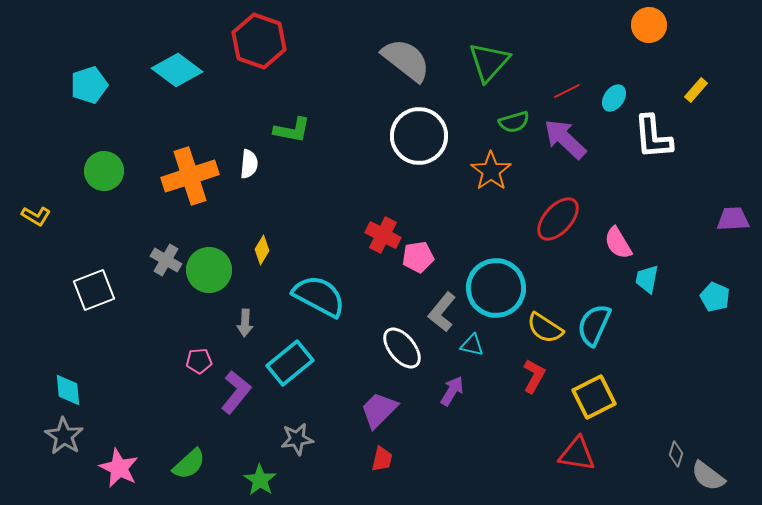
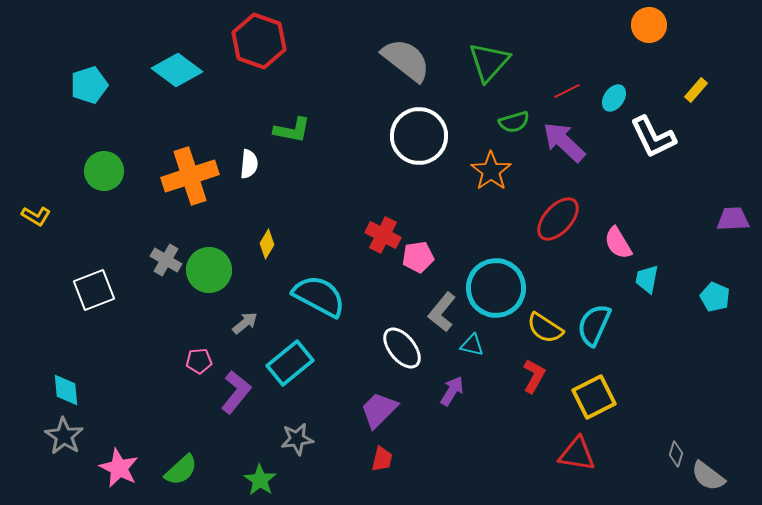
white L-shape at (653, 137): rotated 21 degrees counterclockwise
purple arrow at (565, 139): moved 1 px left, 3 px down
yellow diamond at (262, 250): moved 5 px right, 6 px up
gray arrow at (245, 323): rotated 132 degrees counterclockwise
cyan diamond at (68, 390): moved 2 px left
green semicircle at (189, 464): moved 8 px left, 6 px down
